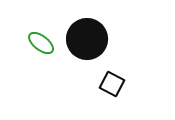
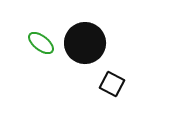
black circle: moved 2 px left, 4 px down
